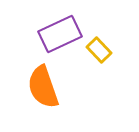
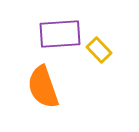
purple rectangle: rotated 21 degrees clockwise
